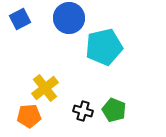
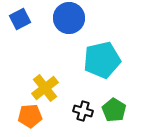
cyan pentagon: moved 2 px left, 13 px down
green pentagon: rotated 10 degrees clockwise
orange pentagon: moved 1 px right
